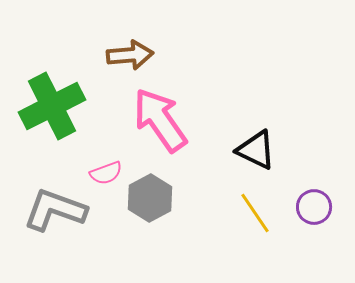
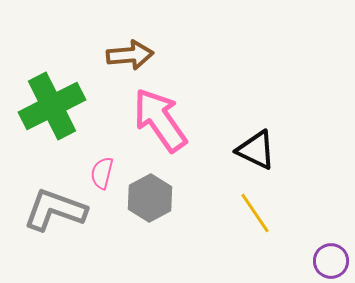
pink semicircle: moved 4 px left; rotated 124 degrees clockwise
purple circle: moved 17 px right, 54 px down
